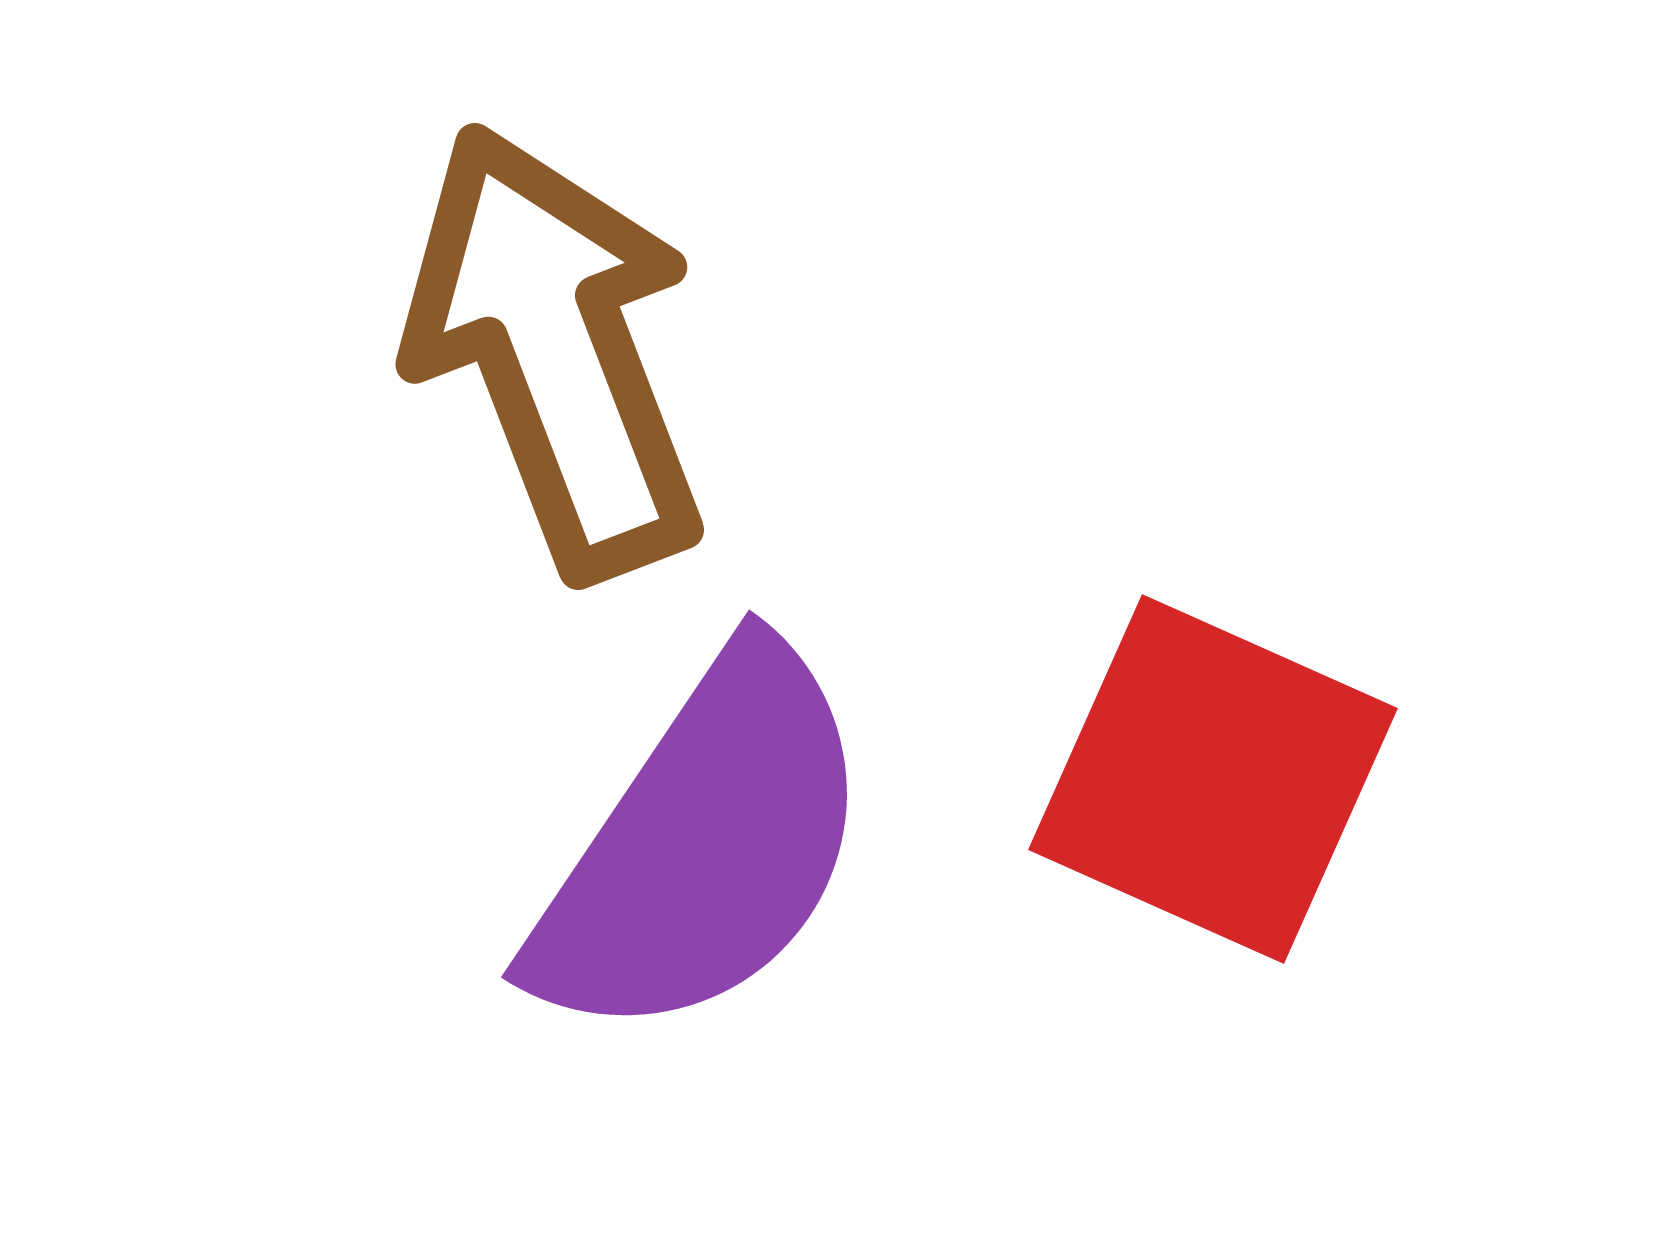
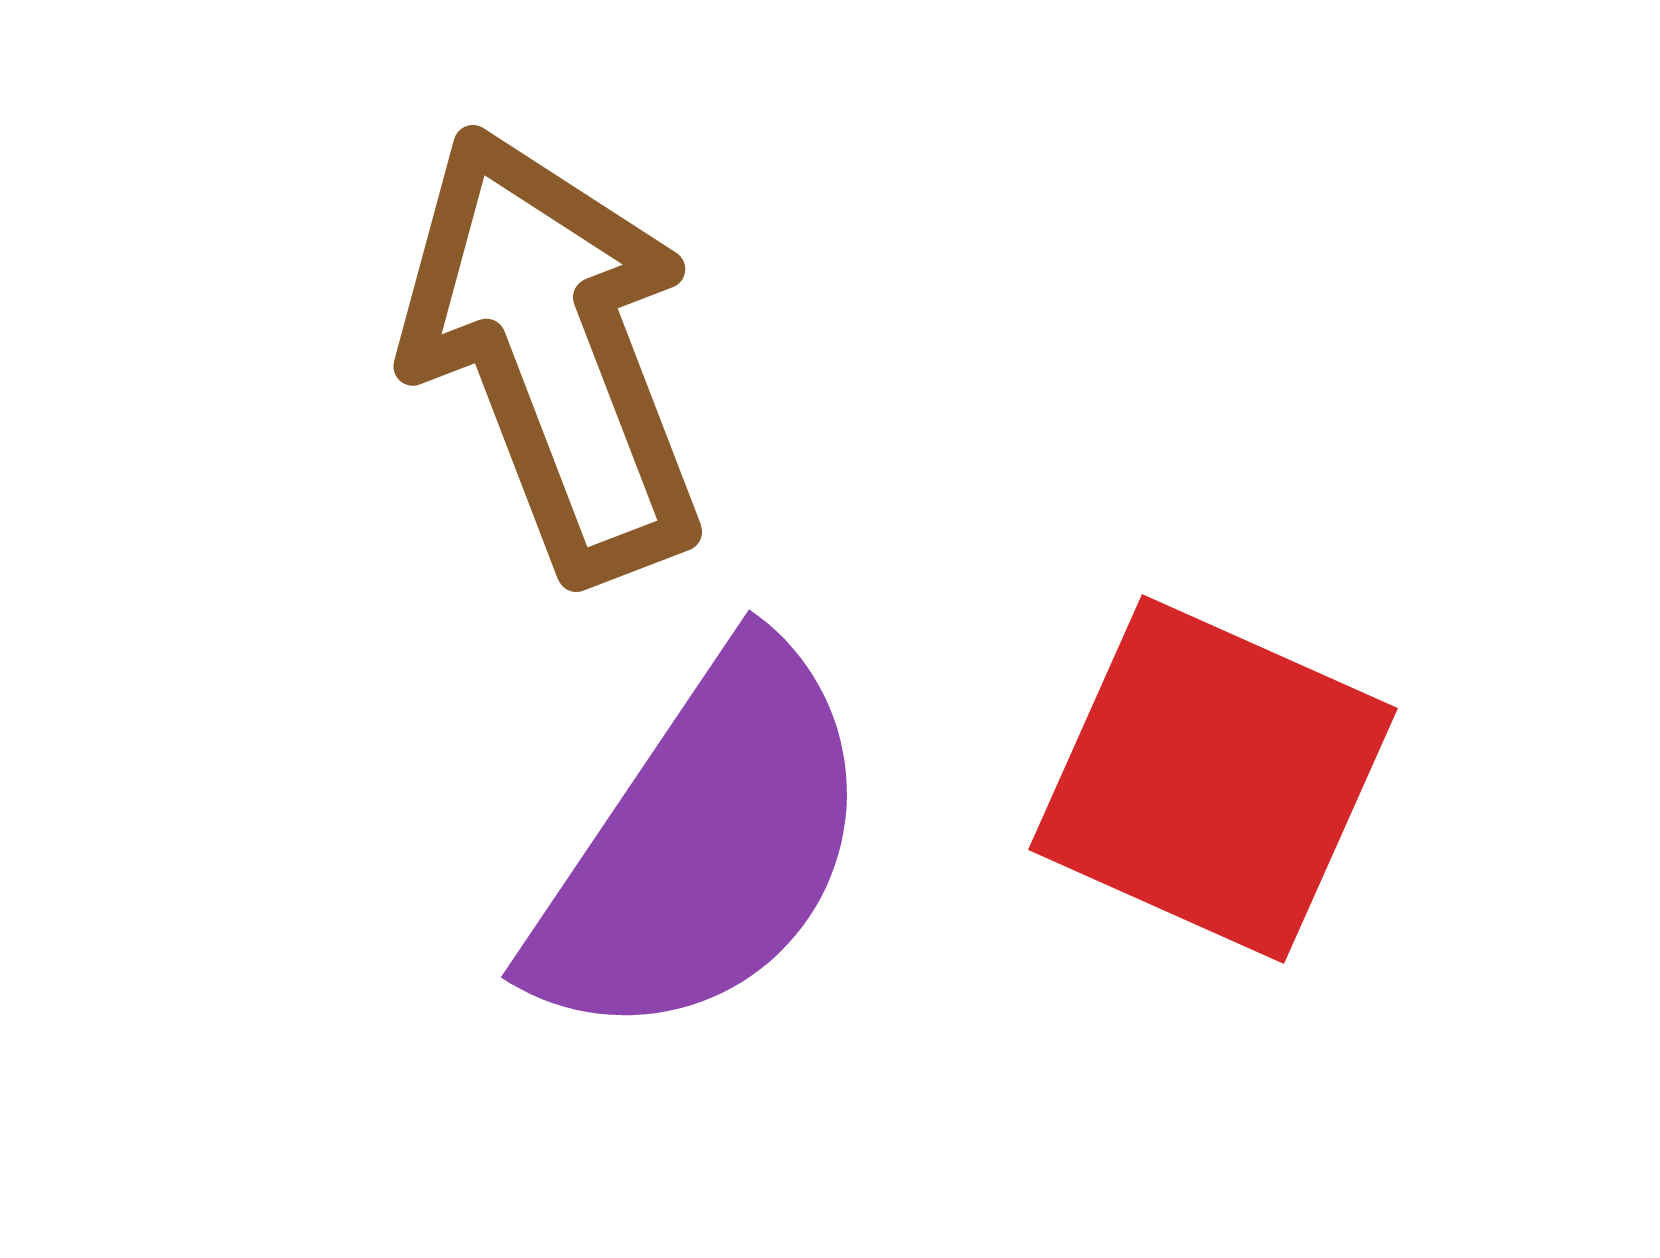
brown arrow: moved 2 px left, 2 px down
